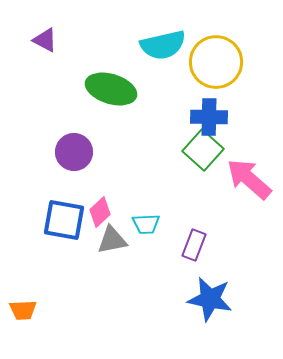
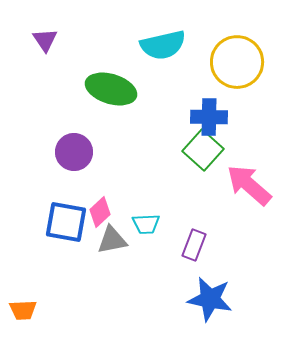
purple triangle: rotated 28 degrees clockwise
yellow circle: moved 21 px right
pink arrow: moved 6 px down
blue square: moved 2 px right, 2 px down
